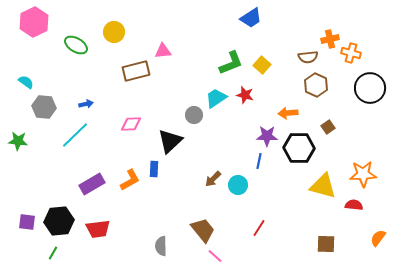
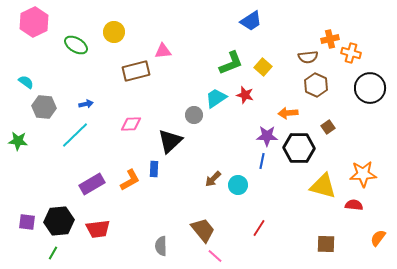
blue trapezoid at (251, 18): moved 3 px down
yellow square at (262, 65): moved 1 px right, 2 px down
blue line at (259, 161): moved 3 px right
